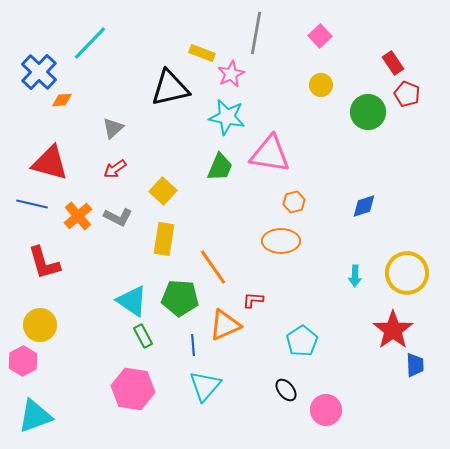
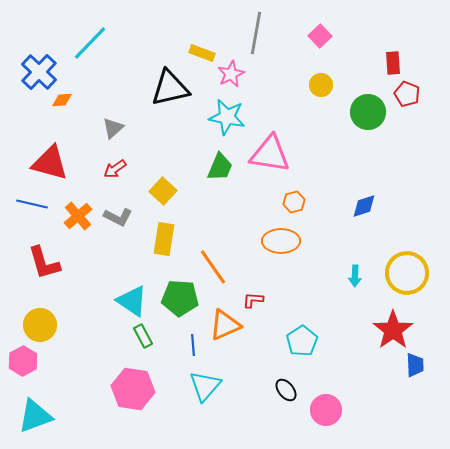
red rectangle at (393, 63): rotated 30 degrees clockwise
